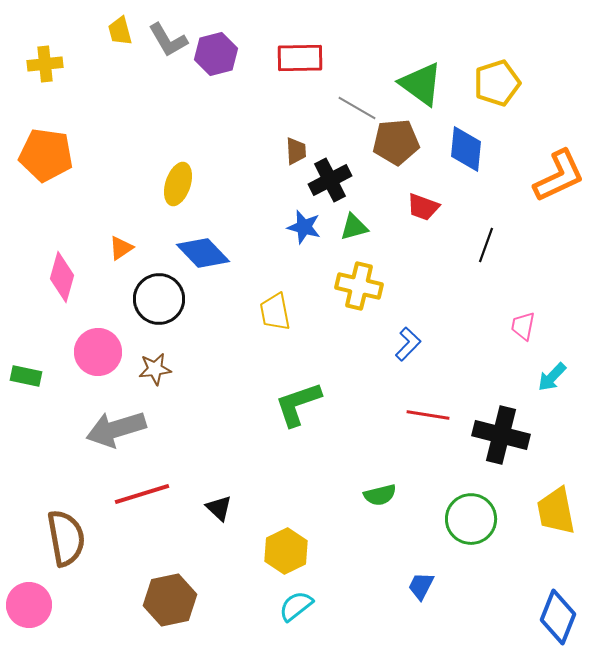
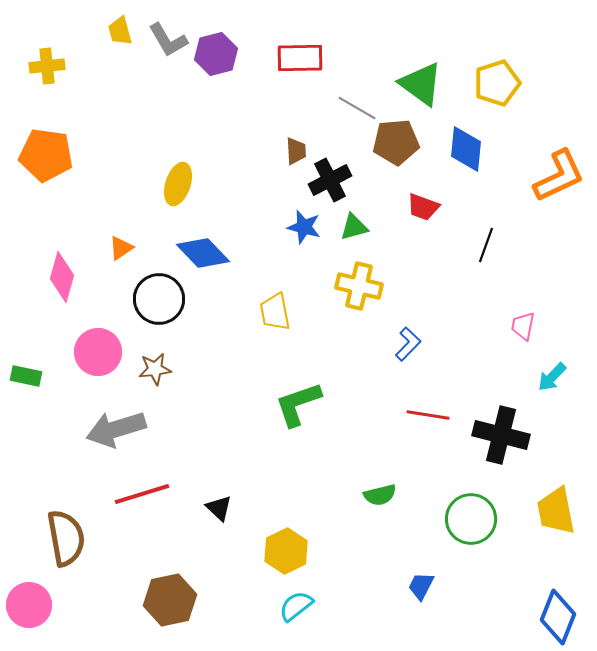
yellow cross at (45, 64): moved 2 px right, 2 px down
